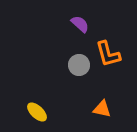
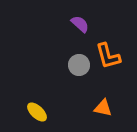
orange L-shape: moved 2 px down
orange triangle: moved 1 px right, 1 px up
